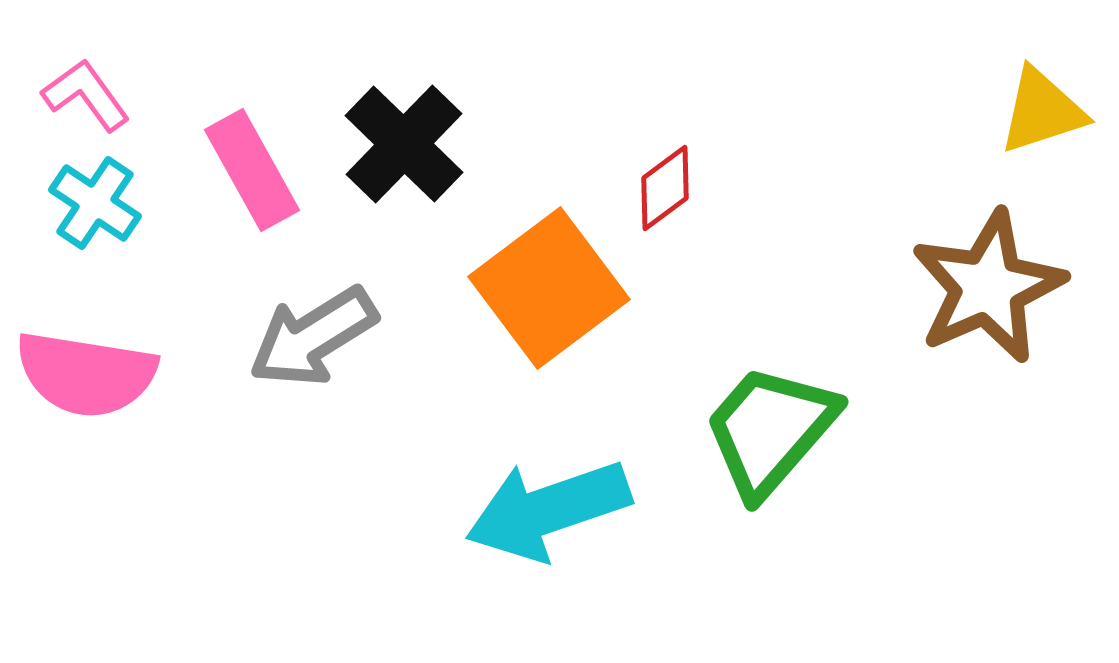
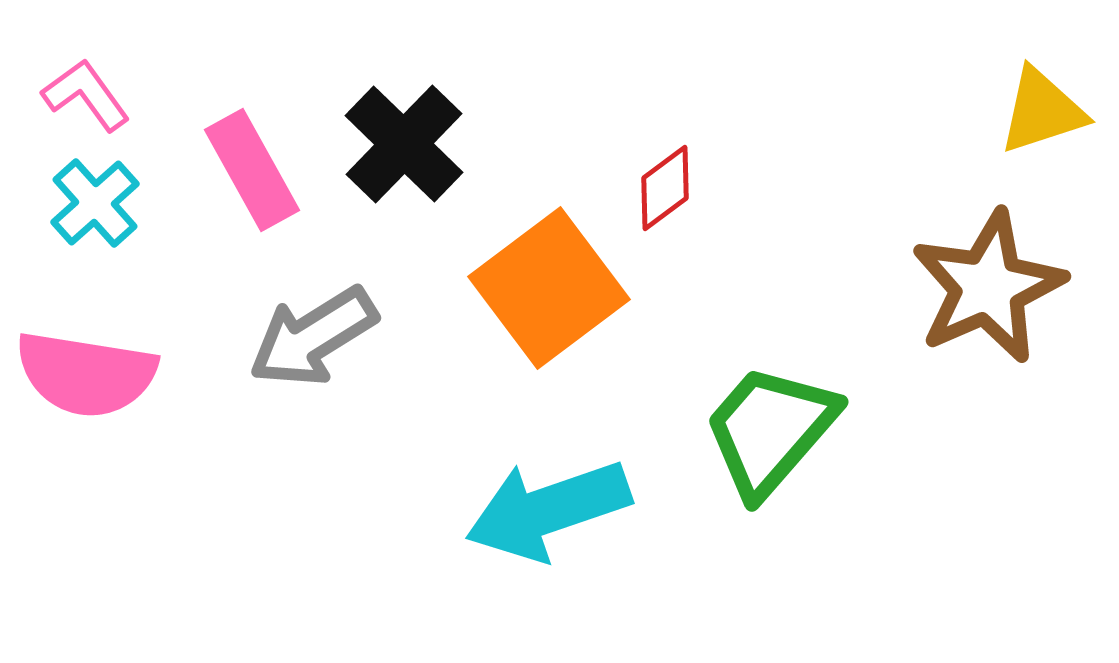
cyan cross: rotated 14 degrees clockwise
